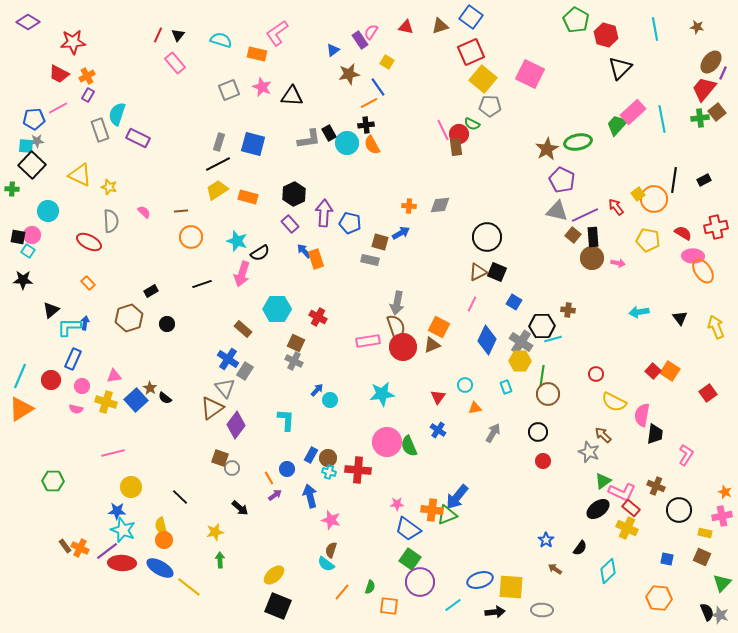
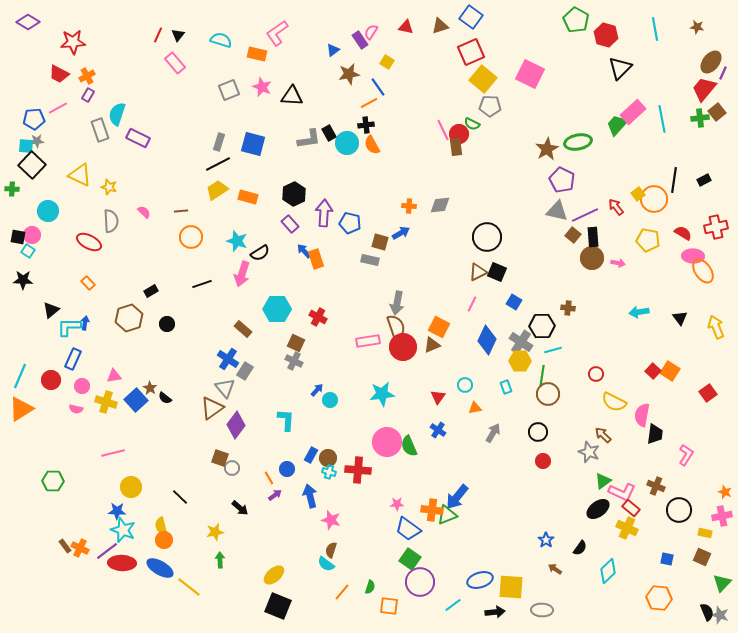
brown cross at (568, 310): moved 2 px up
cyan line at (553, 339): moved 11 px down
